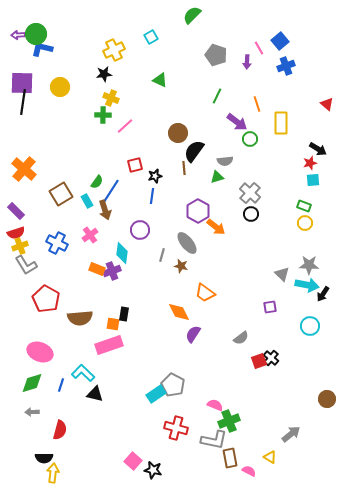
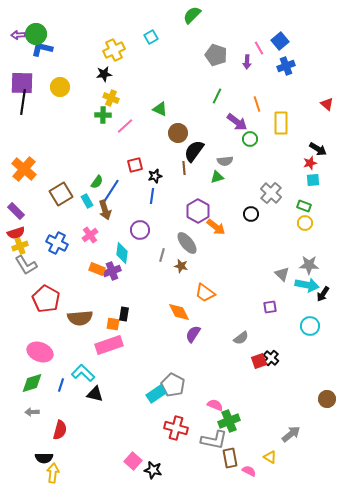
green triangle at (160, 80): moved 29 px down
gray cross at (250, 193): moved 21 px right
